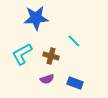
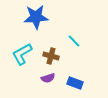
blue star: moved 1 px up
purple semicircle: moved 1 px right, 1 px up
